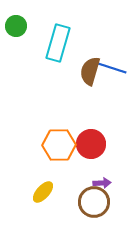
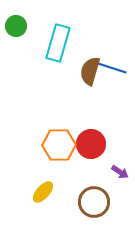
purple arrow: moved 18 px right, 11 px up; rotated 36 degrees clockwise
